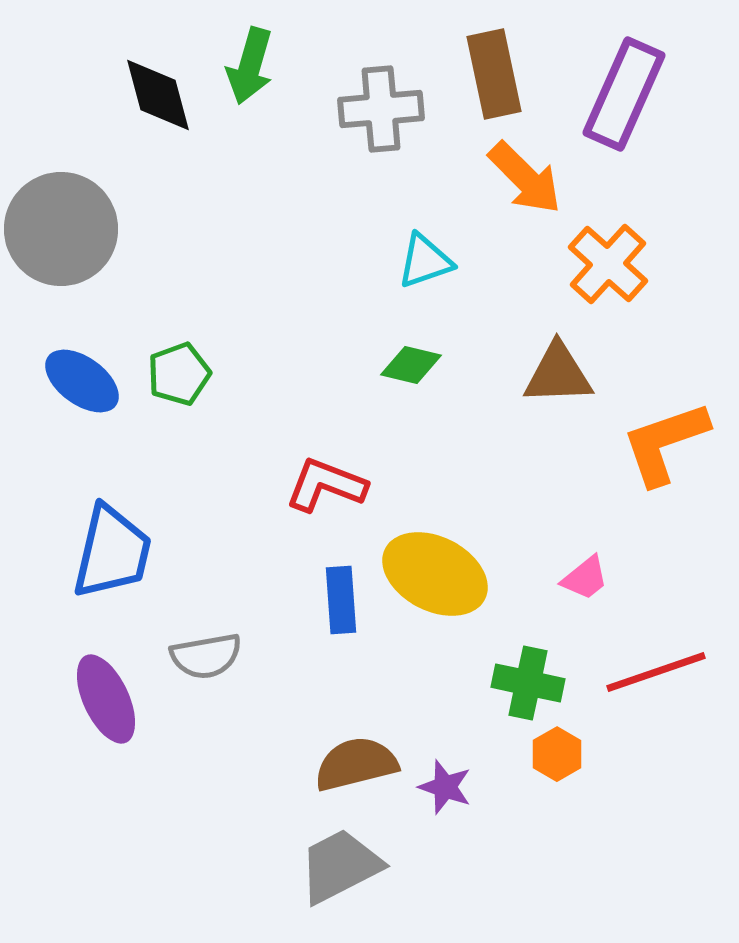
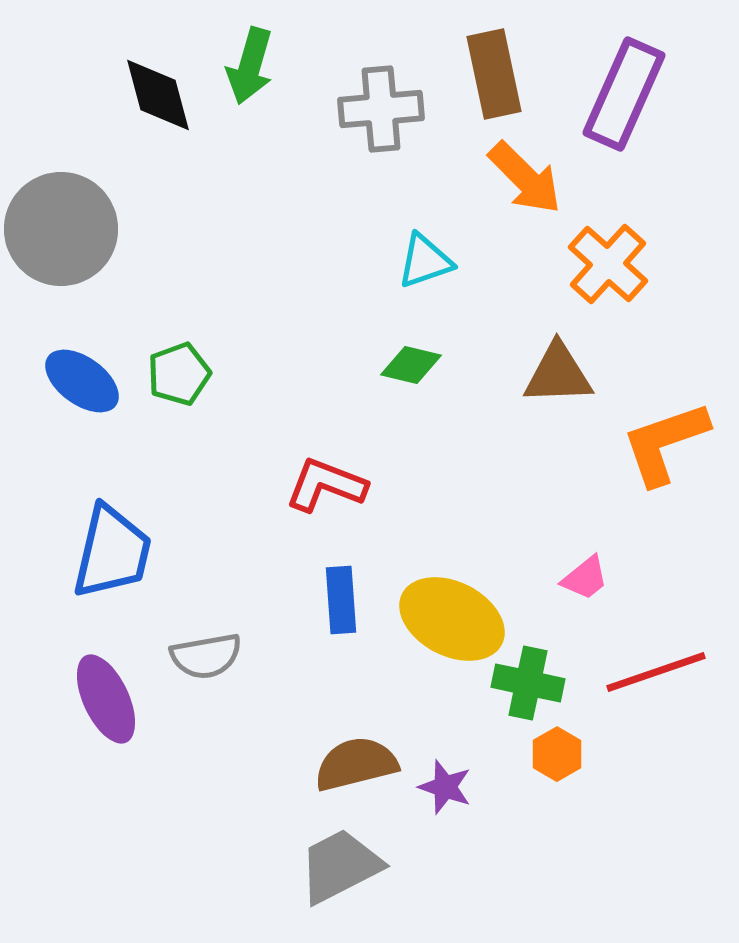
yellow ellipse: moved 17 px right, 45 px down
